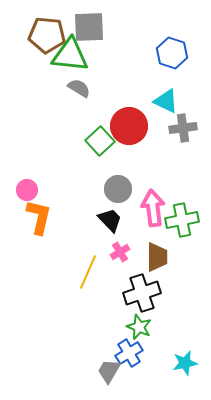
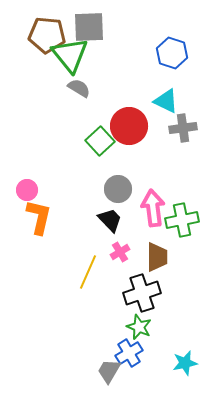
green triangle: rotated 45 degrees clockwise
